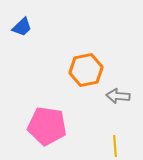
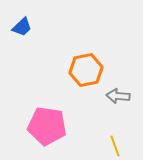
yellow line: rotated 15 degrees counterclockwise
